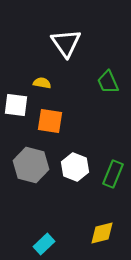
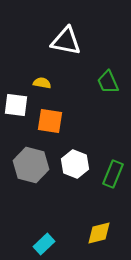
white triangle: moved 2 px up; rotated 44 degrees counterclockwise
white hexagon: moved 3 px up
yellow diamond: moved 3 px left
